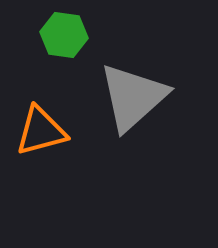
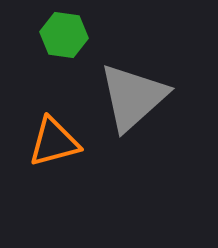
orange triangle: moved 13 px right, 11 px down
